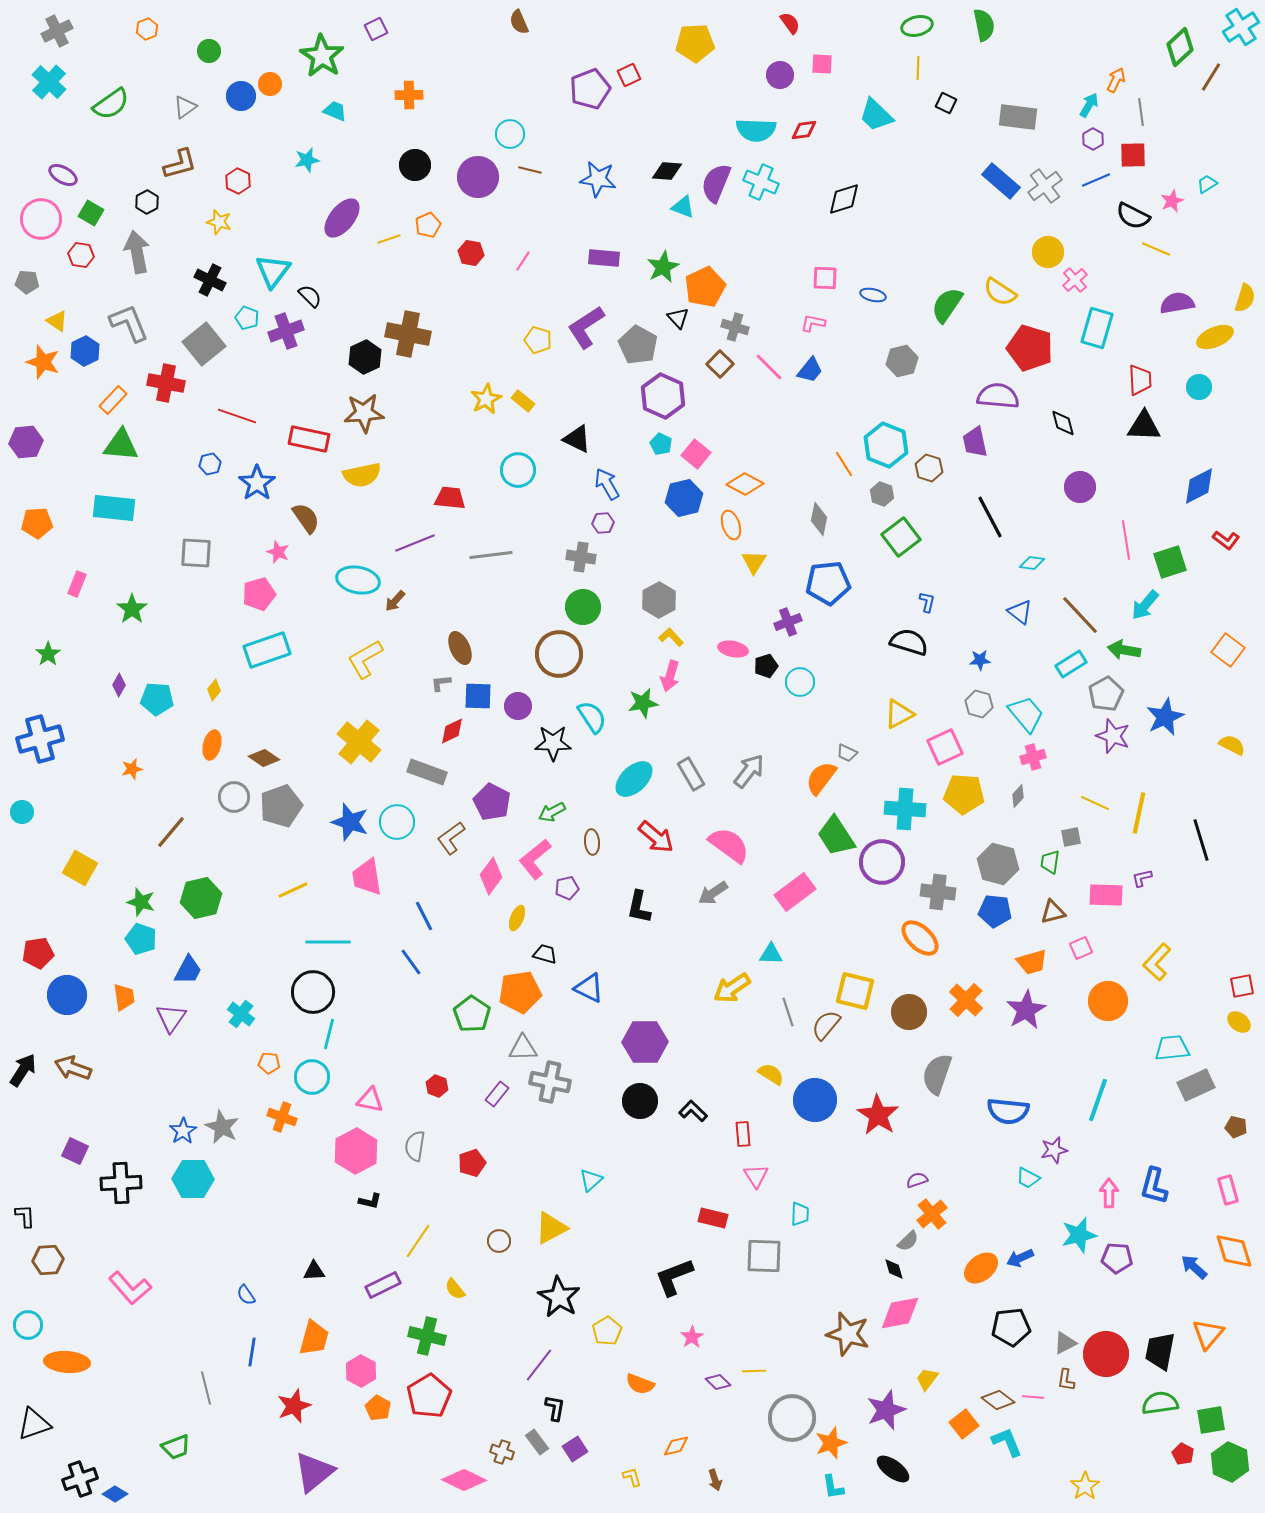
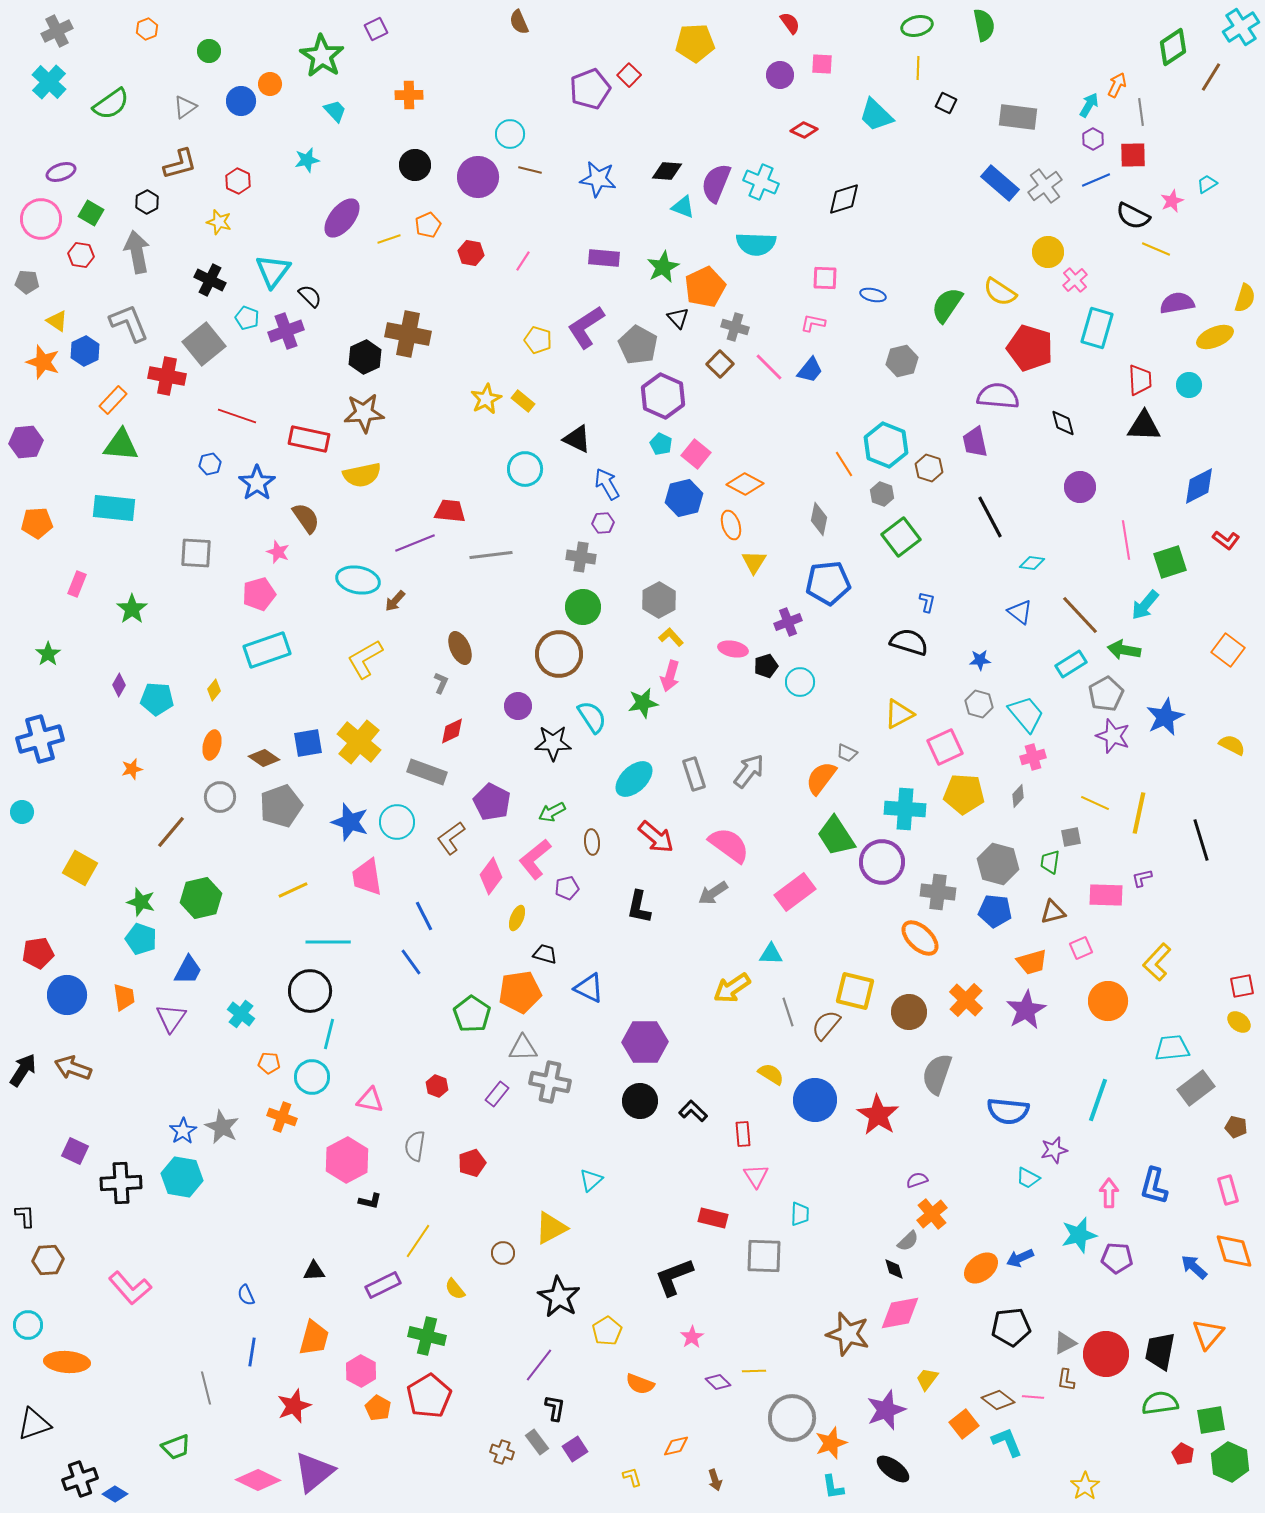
green diamond at (1180, 47): moved 7 px left; rotated 9 degrees clockwise
red square at (629, 75): rotated 20 degrees counterclockwise
orange arrow at (1116, 80): moved 1 px right, 5 px down
blue circle at (241, 96): moved 5 px down
cyan trapezoid at (335, 111): rotated 25 degrees clockwise
cyan semicircle at (756, 130): moved 114 px down
red diamond at (804, 130): rotated 32 degrees clockwise
purple ellipse at (63, 175): moved 2 px left, 3 px up; rotated 48 degrees counterclockwise
blue rectangle at (1001, 181): moved 1 px left, 2 px down
red cross at (166, 383): moved 1 px right, 7 px up
cyan circle at (1199, 387): moved 10 px left, 2 px up
cyan circle at (518, 470): moved 7 px right, 1 px up
red trapezoid at (450, 498): moved 13 px down
gray L-shape at (441, 683): rotated 120 degrees clockwise
blue square at (478, 696): moved 170 px left, 47 px down; rotated 12 degrees counterclockwise
gray rectangle at (691, 774): moved 3 px right; rotated 12 degrees clockwise
gray circle at (234, 797): moved 14 px left
black circle at (313, 992): moved 3 px left, 1 px up
gray rectangle at (1196, 1085): moved 3 px down; rotated 12 degrees counterclockwise
pink hexagon at (356, 1151): moved 9 px left, 9 px down
cyan hexagon at (193, 1179): moved 11 px left, 2 px up; rotated 9 degrees clockwise
brown circle at (499, 1241): moved 4 px right, 12 px down
blue semicircle at (246, 1295): rotated 10 degrees clockwise
pink diamond at (464, 1480): moved 206 px left
